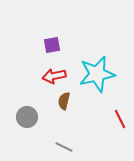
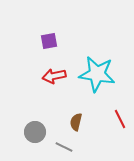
purple square: moved 3 px left, 4 px up
cyan star: rotated 21 degrees clockwise
brown semicircle: moved 12 px right, 21 px down
gray circle: moved 8 px right, 15 px down
